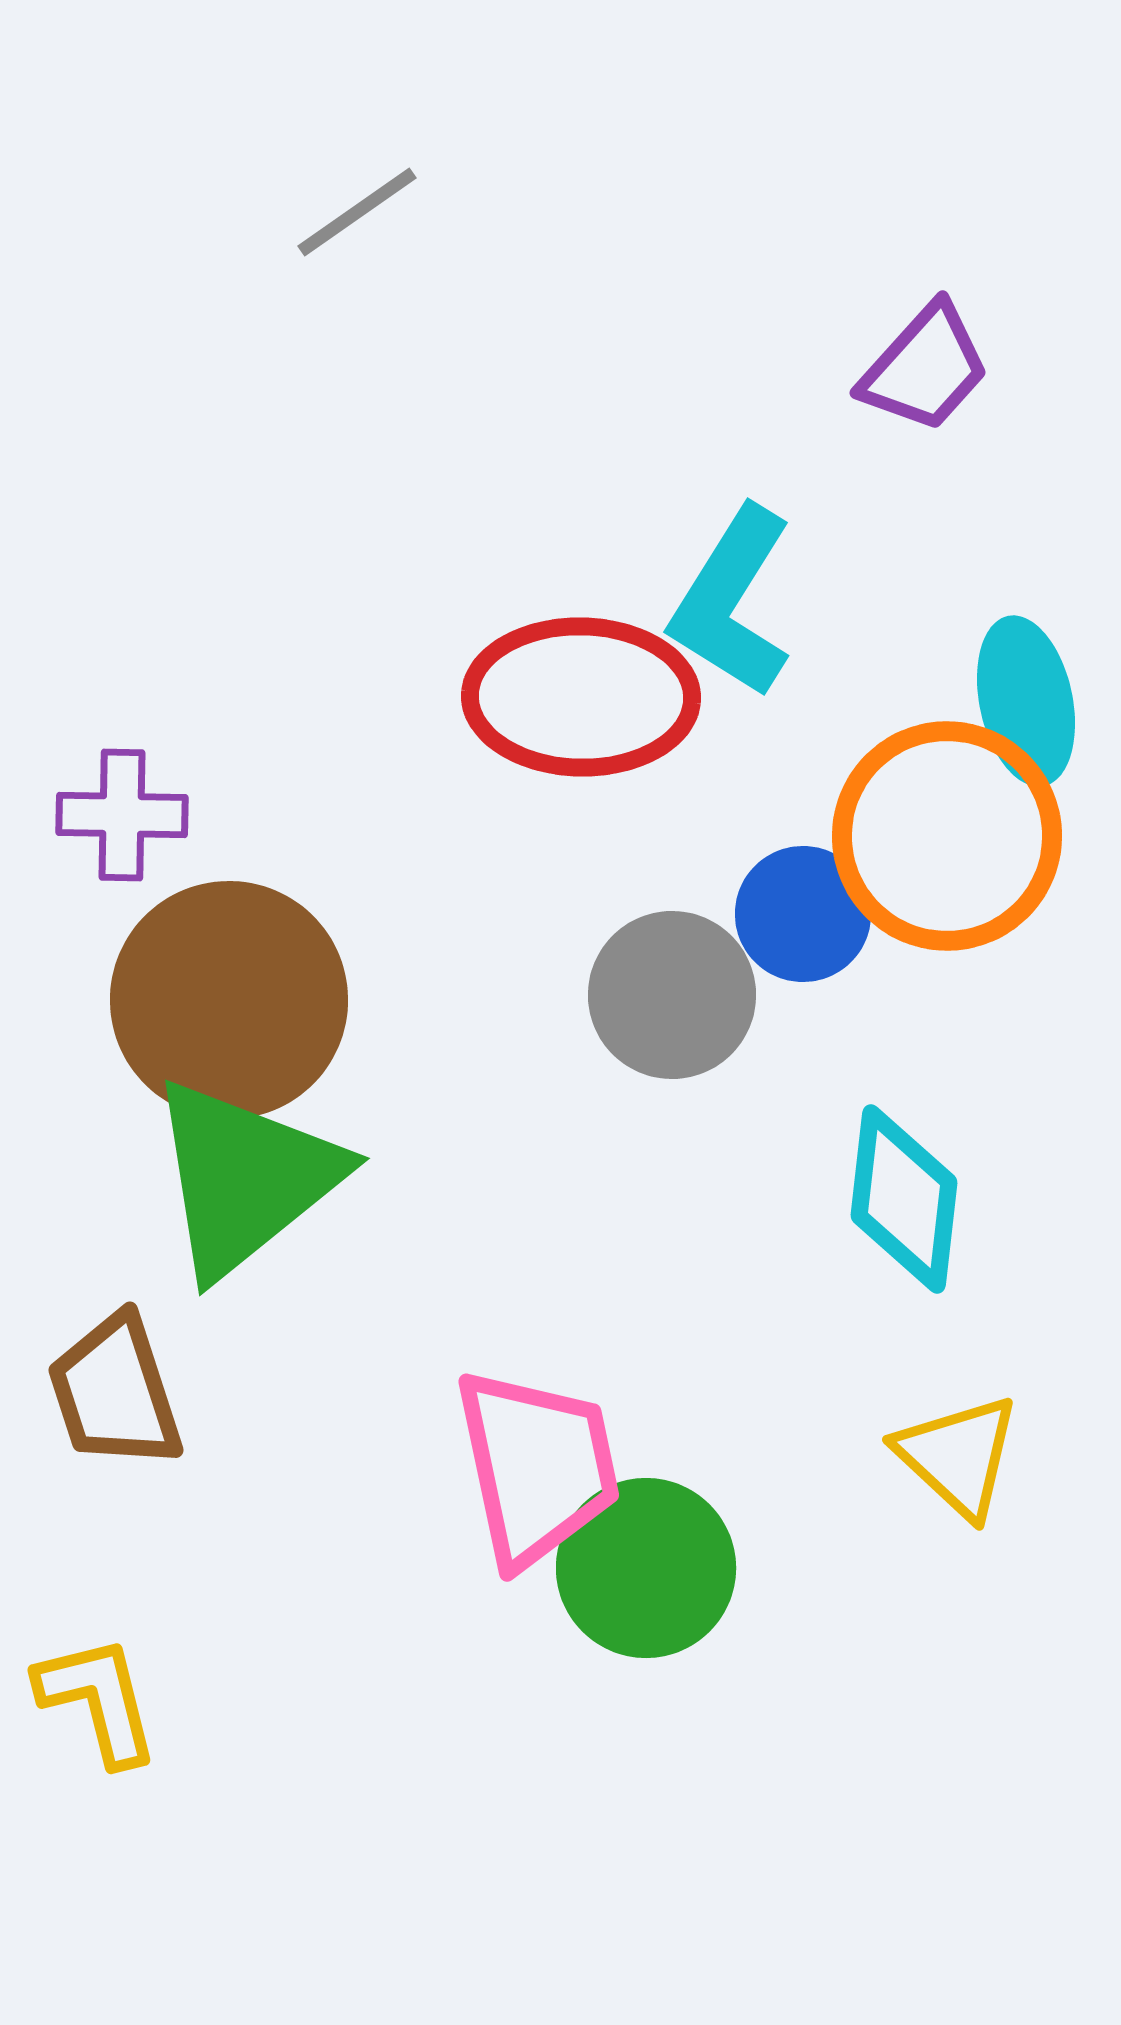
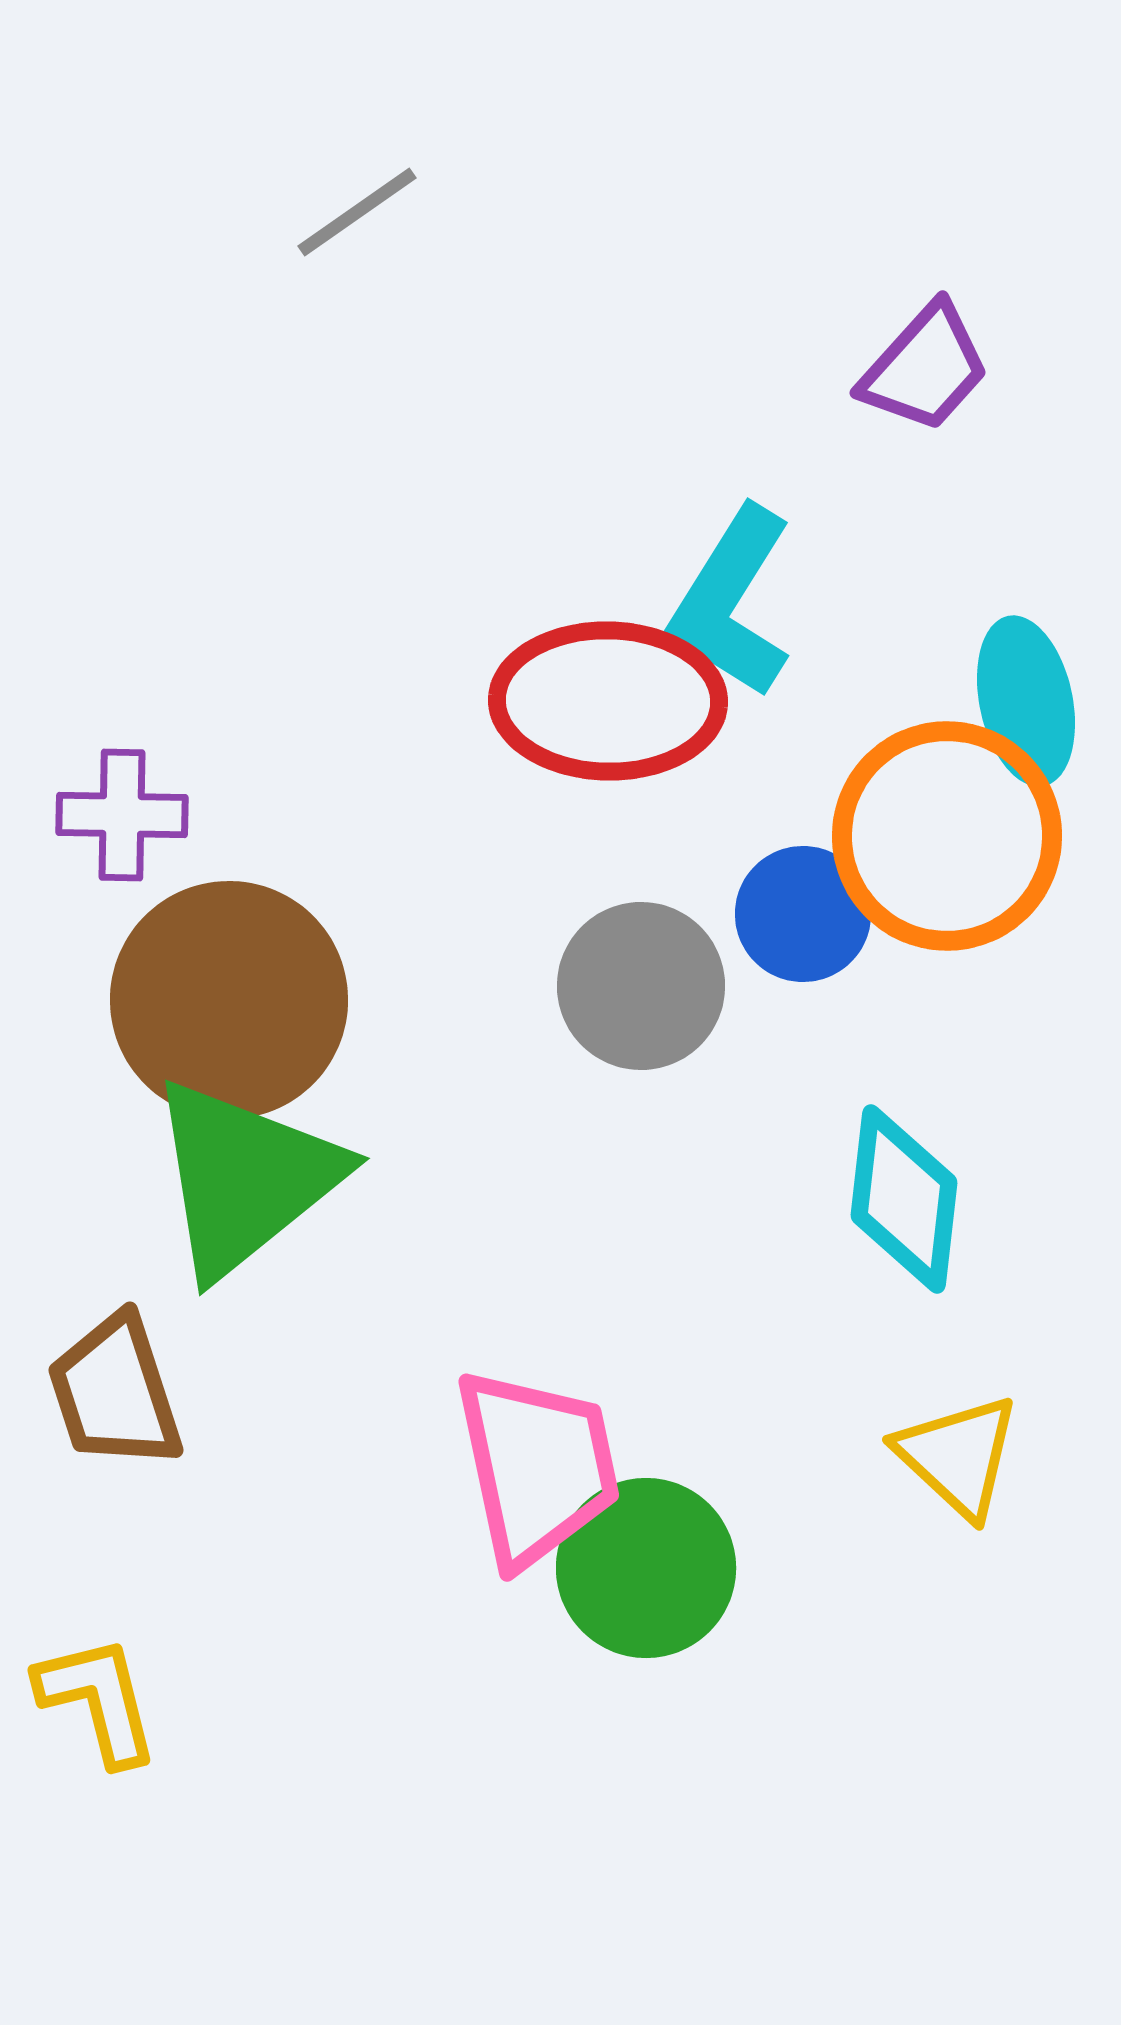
red ellipse: moved 27 px right, 4 px down
gray circle: moved 31 px left, 9 px up
